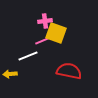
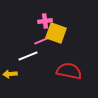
pink line: moved 1 px left
